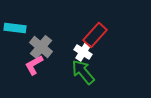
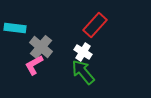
red rectangle: moved 10 px up
